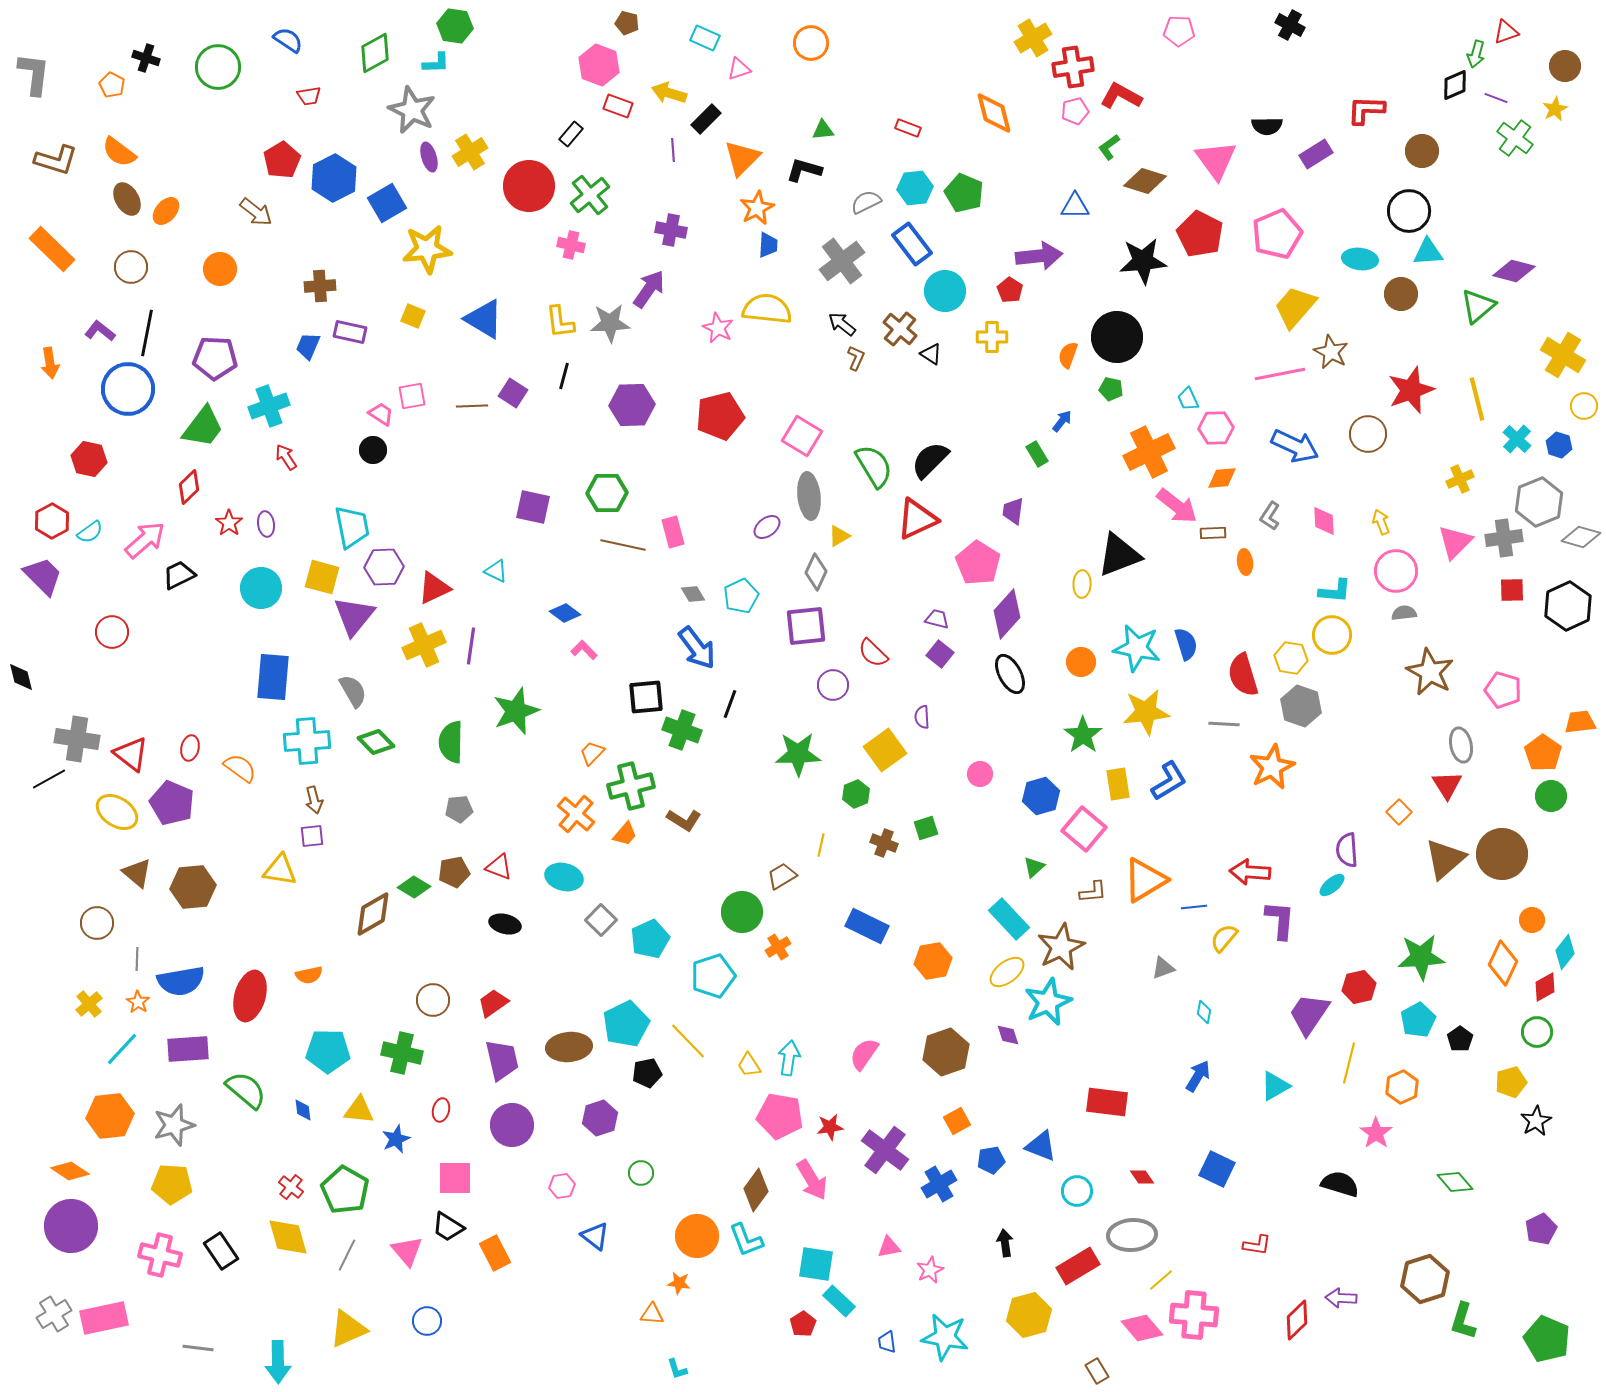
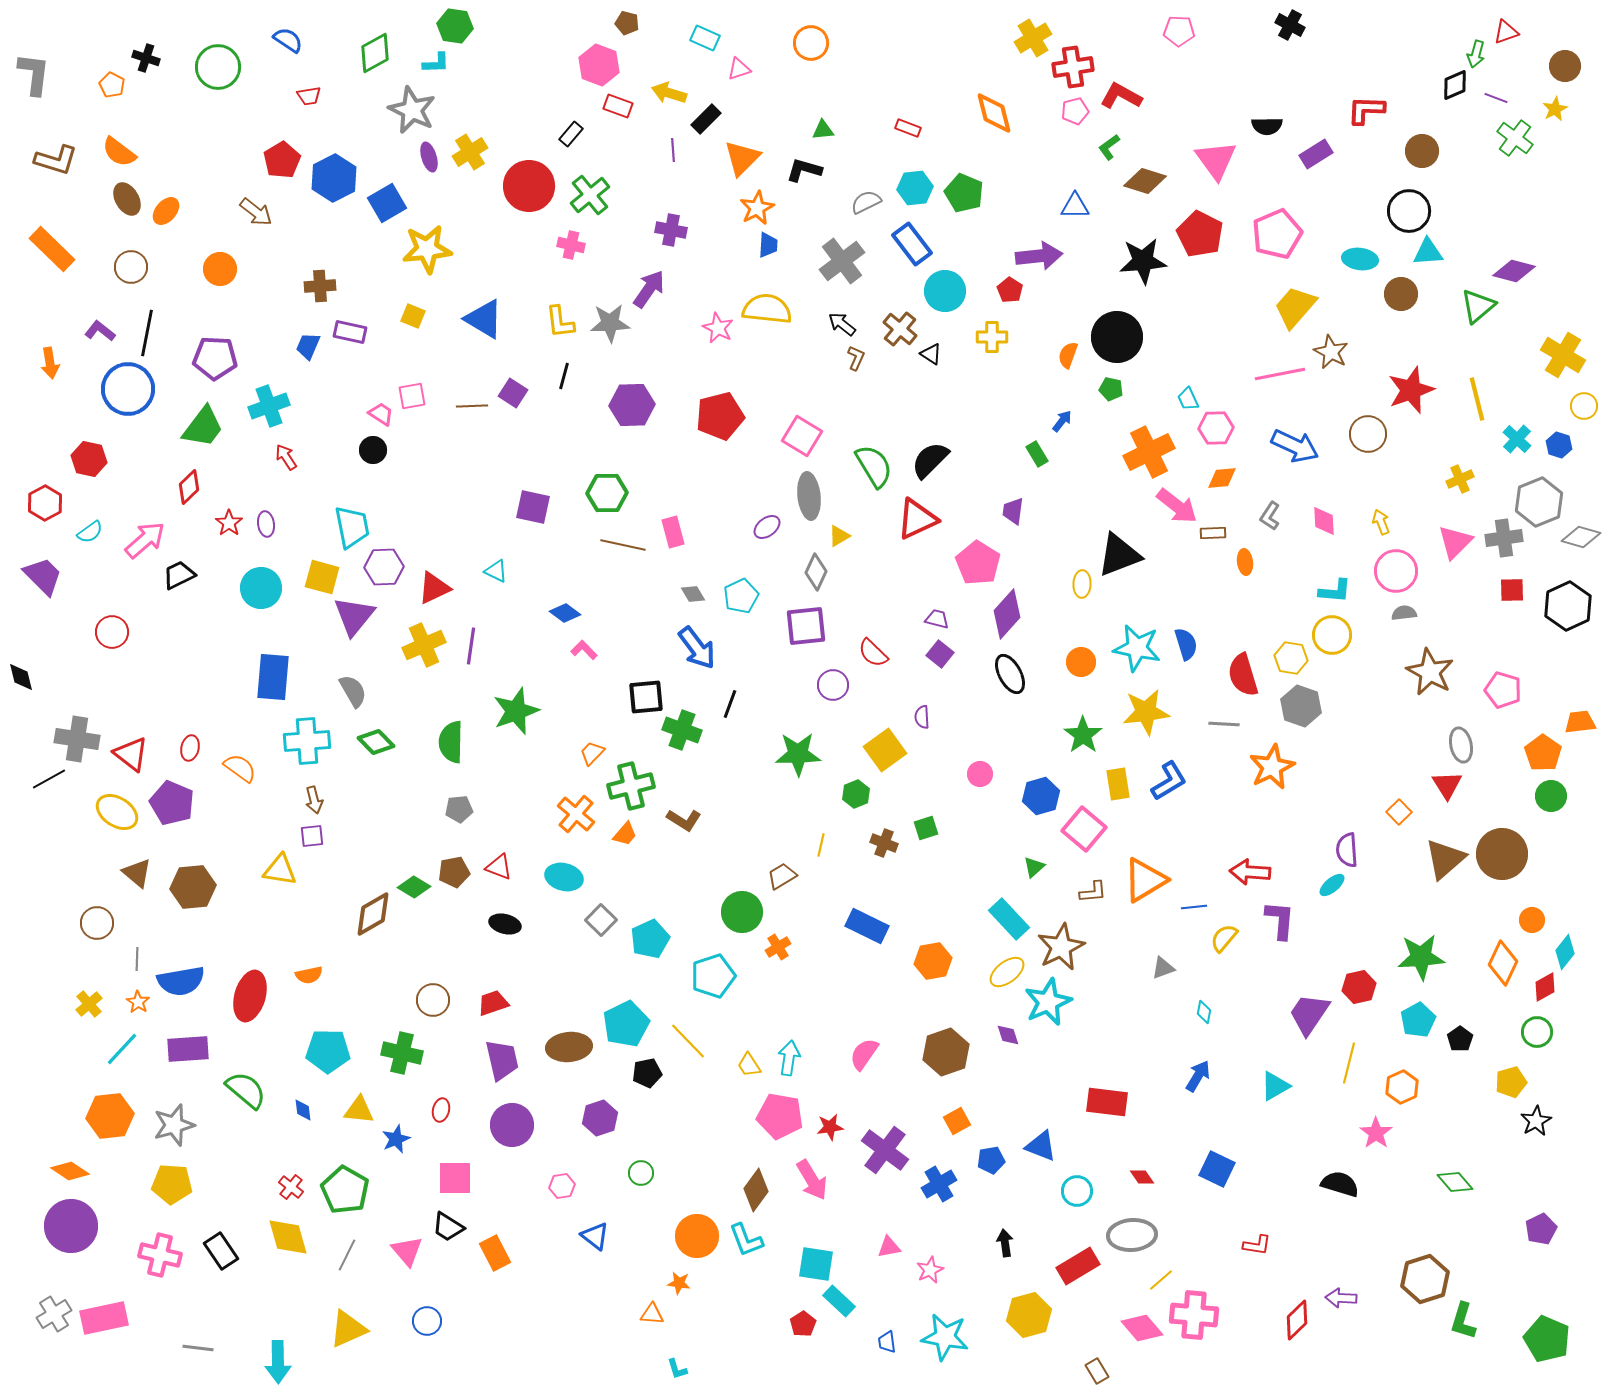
red hexagon at (52, 521): moved 7 px left, 18 px up
red trapezoid at (493, 1003): rotated 16 degrees clockwise
